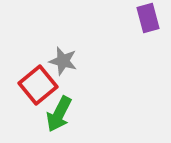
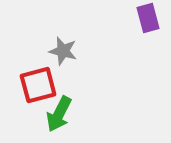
gray star: moved 10 px up
red square: rotated 24 degrees clockwise
